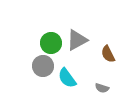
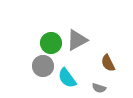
brown semicircle: moved 9 px down
gray semicircle: moved 3 px left
